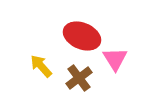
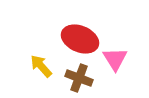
red ellipse: moved 2 px left, 3 px down
brown cross: rotated 32 degrees counterclockwise
